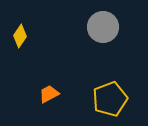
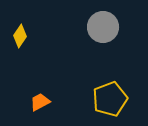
orange trapezoid: moved 9 px left, 8 px down
